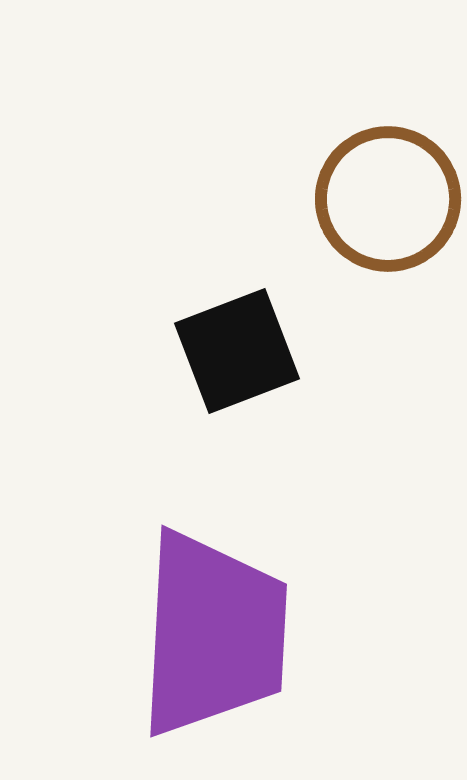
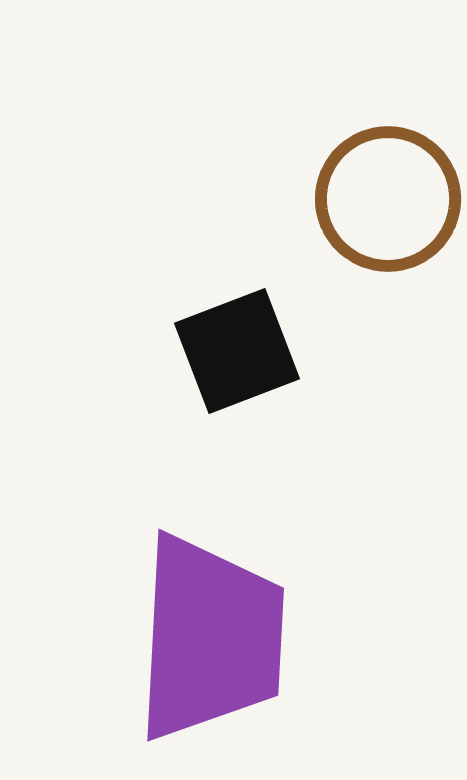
purple trapezoid: moved 3 px left, 4 px down
